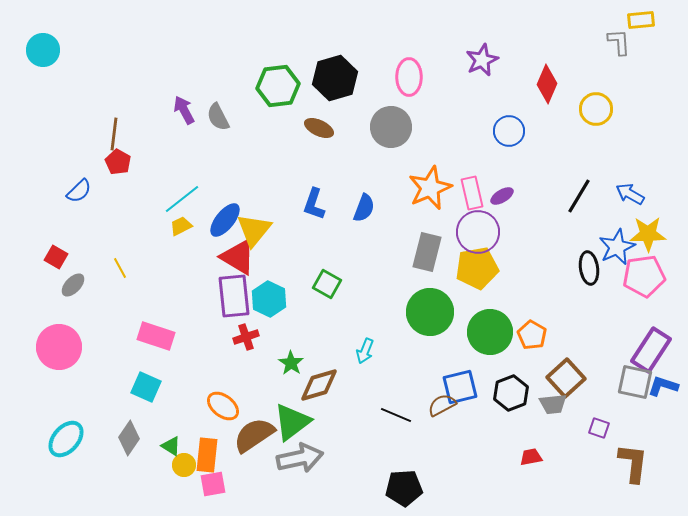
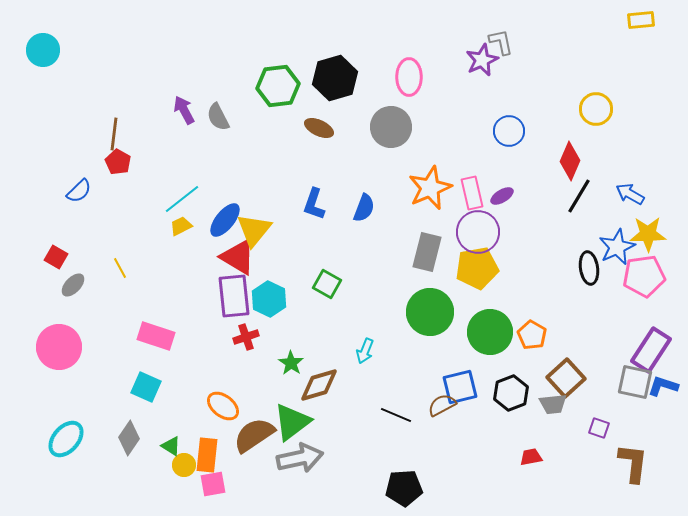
gray L-shape at (619, 42): moved 118 px left; rotated 8 degrees counterclockwise
red diamond at (547, 84): moved 23 px right, 77 px down
